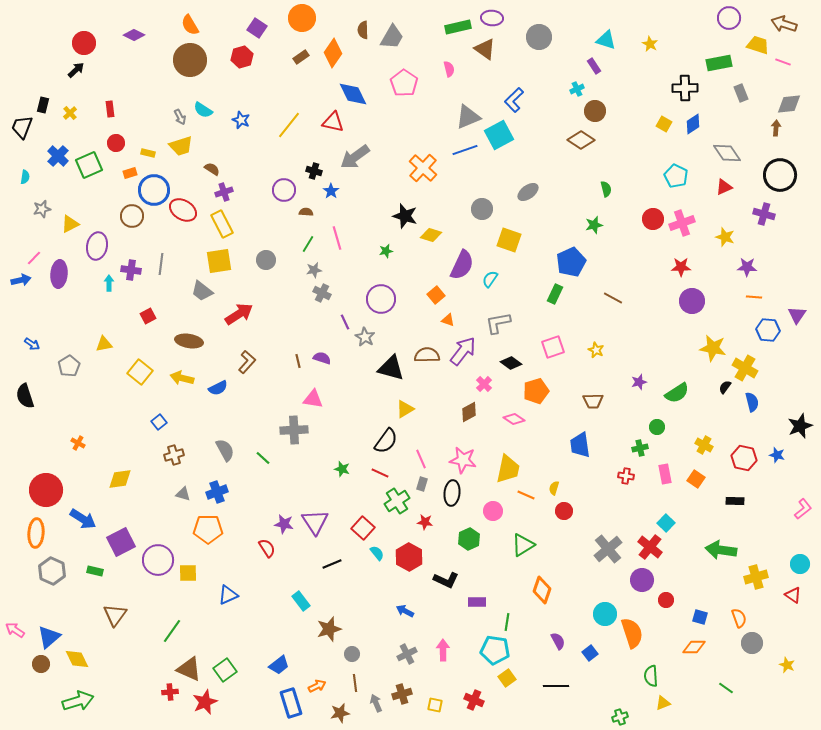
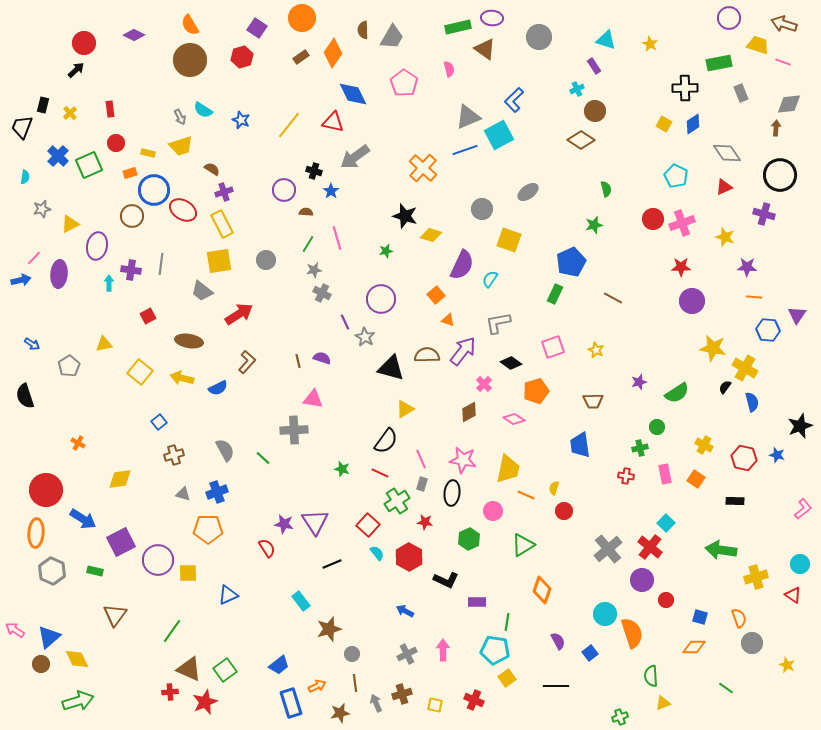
red square at (363, 528): moved 5 px right, 3 px up
